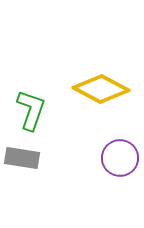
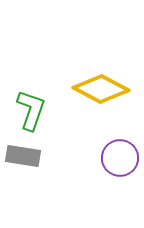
gray rectangle: moved 1 px right, 2 px up
